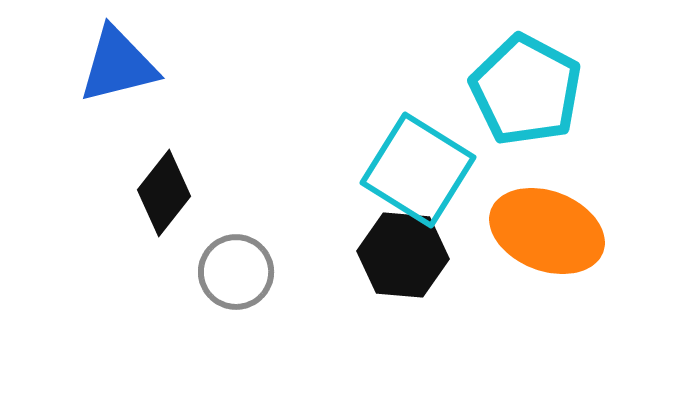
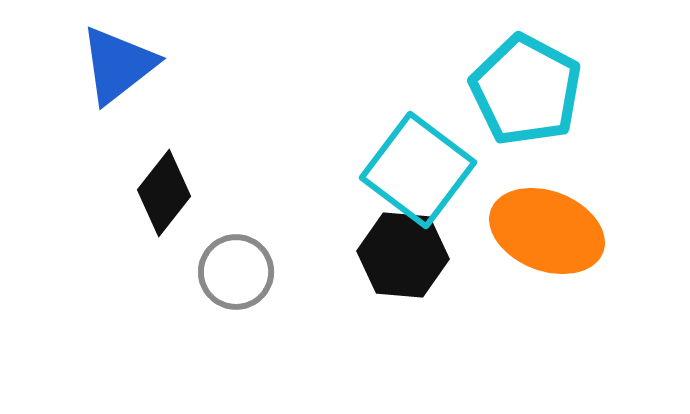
blue triangle: rotated 24 degrees counterclockwise
cyan square: rotated 5 degrees clockwise
